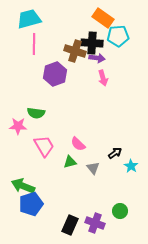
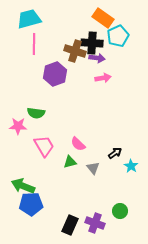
cyan pentagon: rotated 20 degrees counterclockwise
pink arrow: rotated 84 degrees counterclockwise
blue pentagon: rotated 15 degrees clockwise
